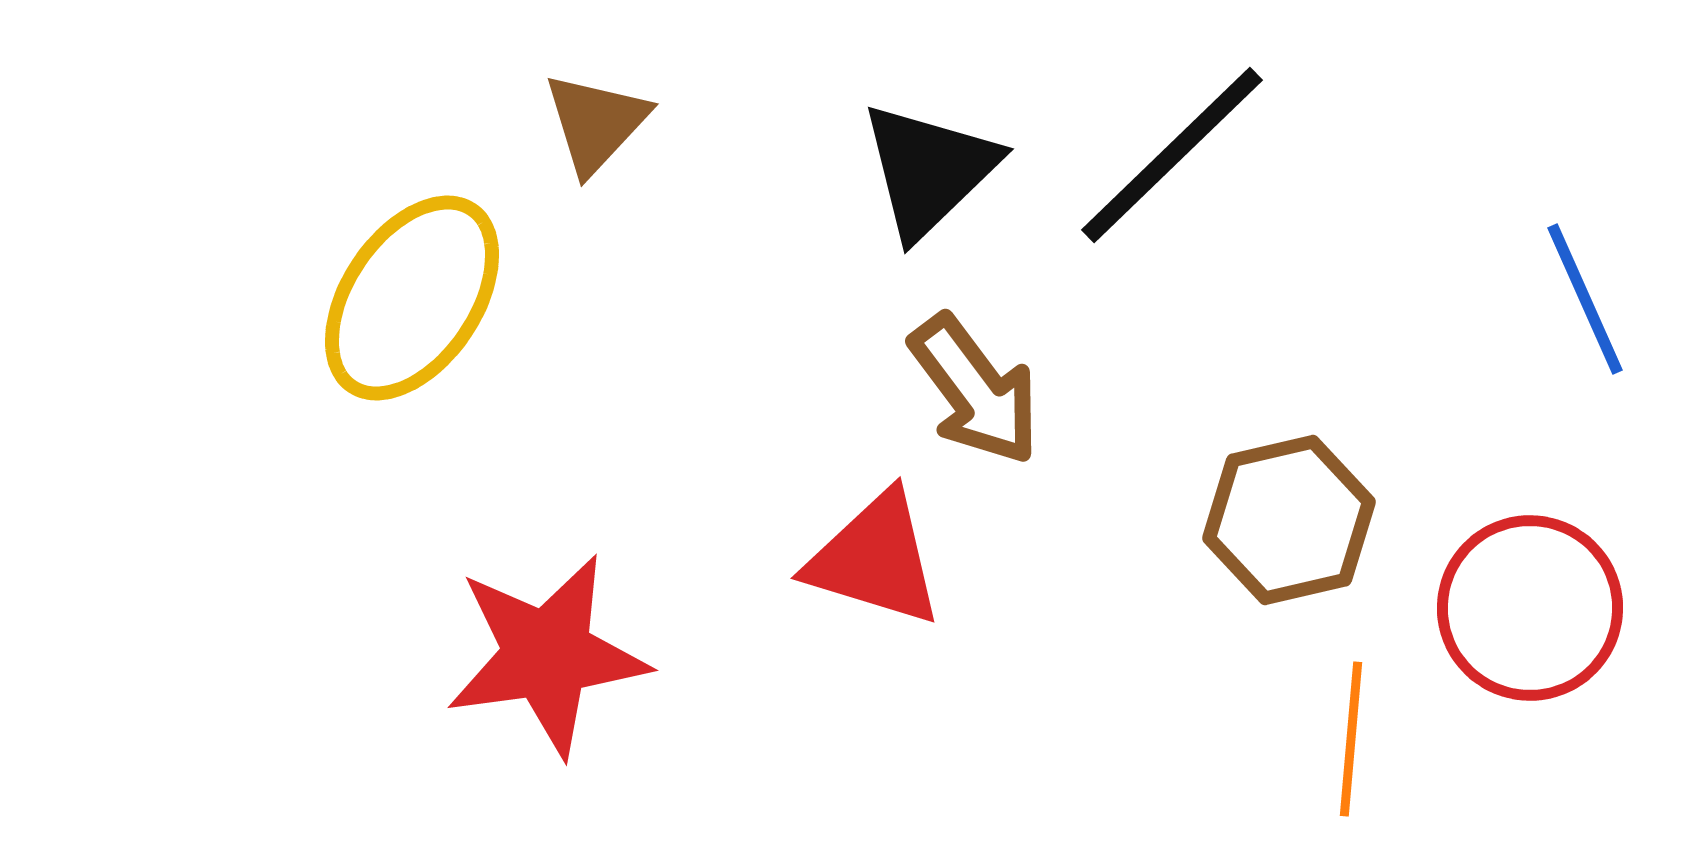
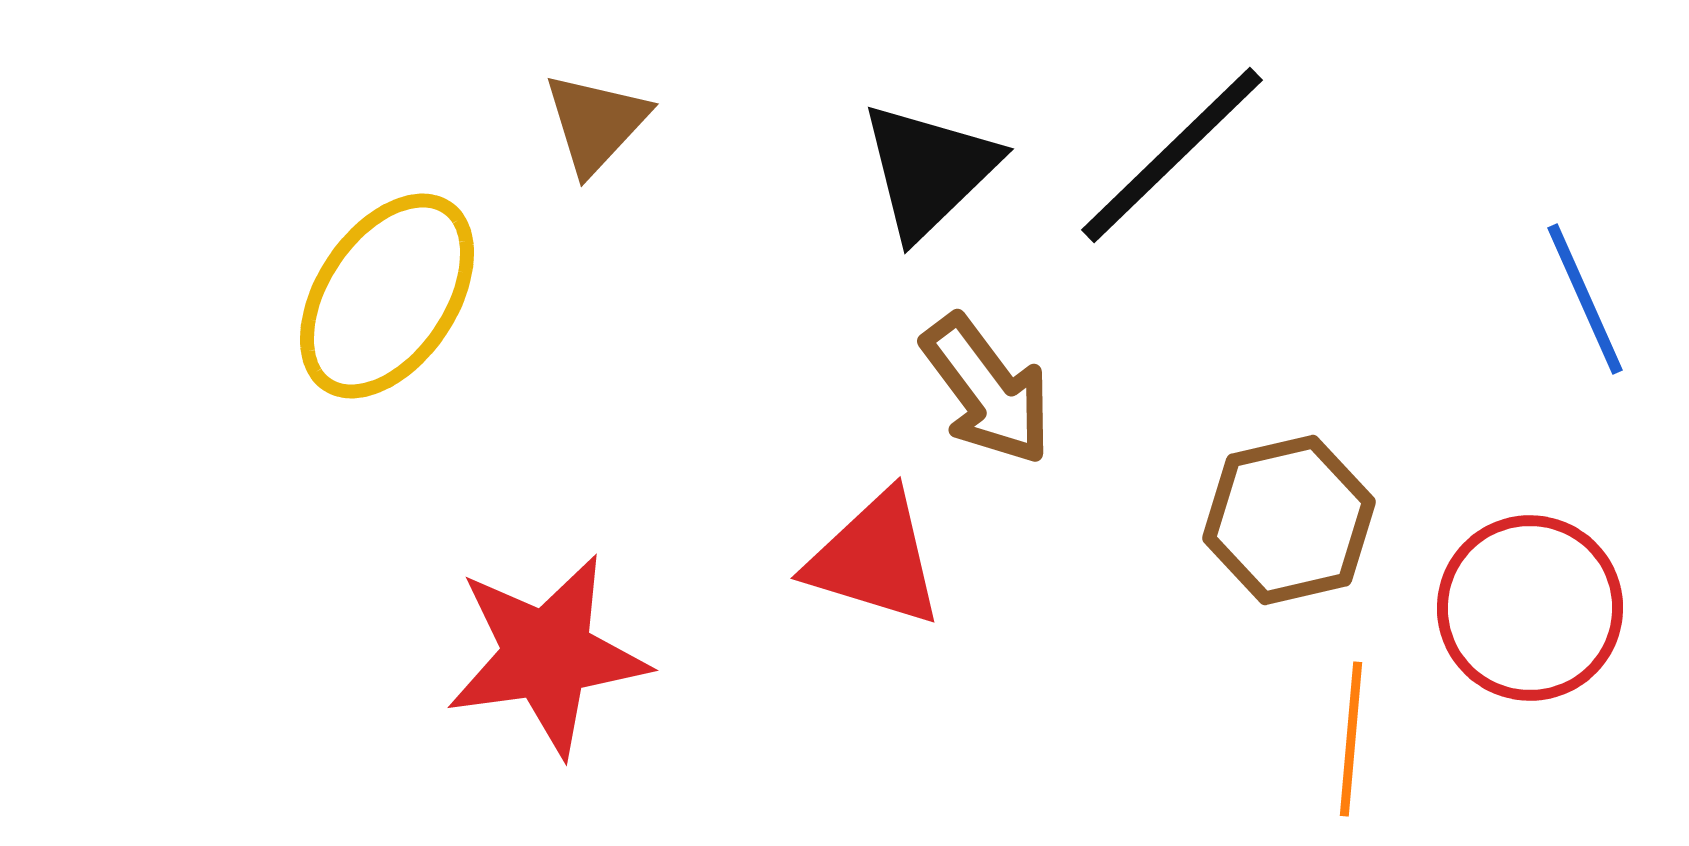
yellow ellipse: moved 25 px left, 2 px up
brown arrow: moved 12 px right
